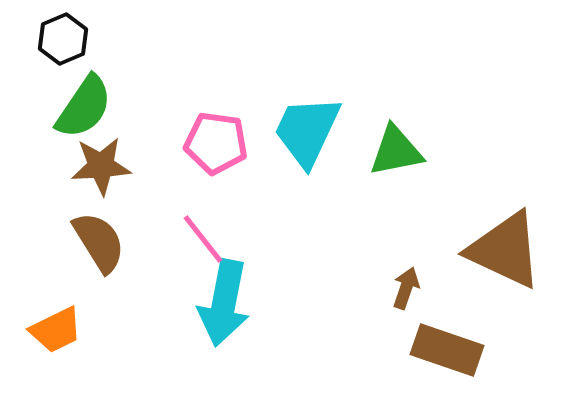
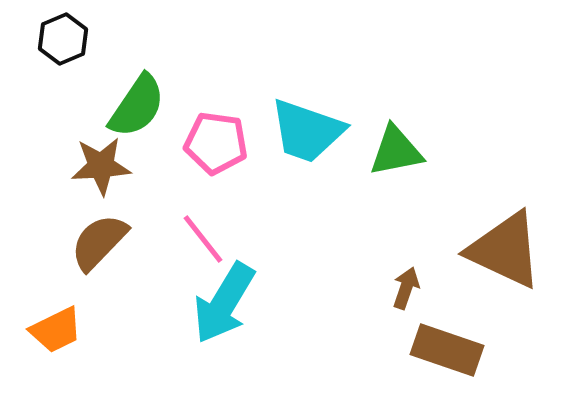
green semicircle: moved 53 px right, 1 px up
cyan trapezoid: rotated 96 degrees counterclockwise
brown semicircle: rotated 104 degrees counterclockwise
cyan arrow: rotated 20 degrees clockwise
